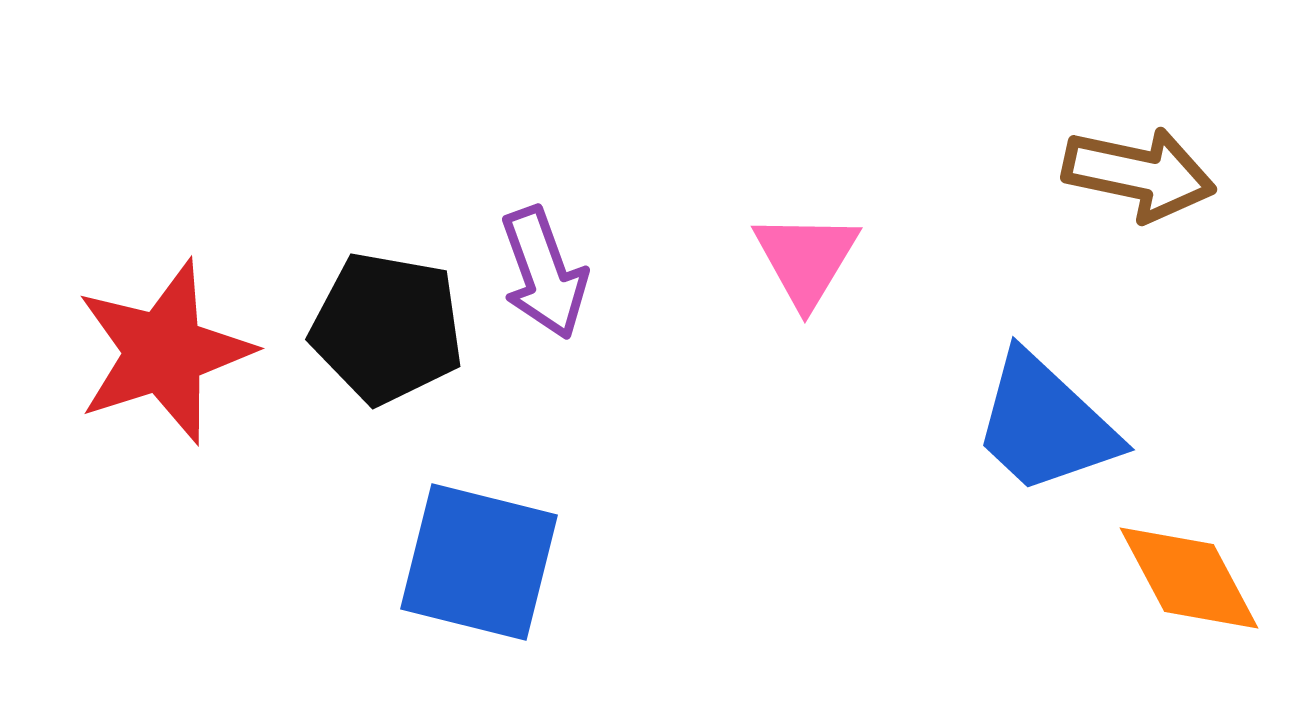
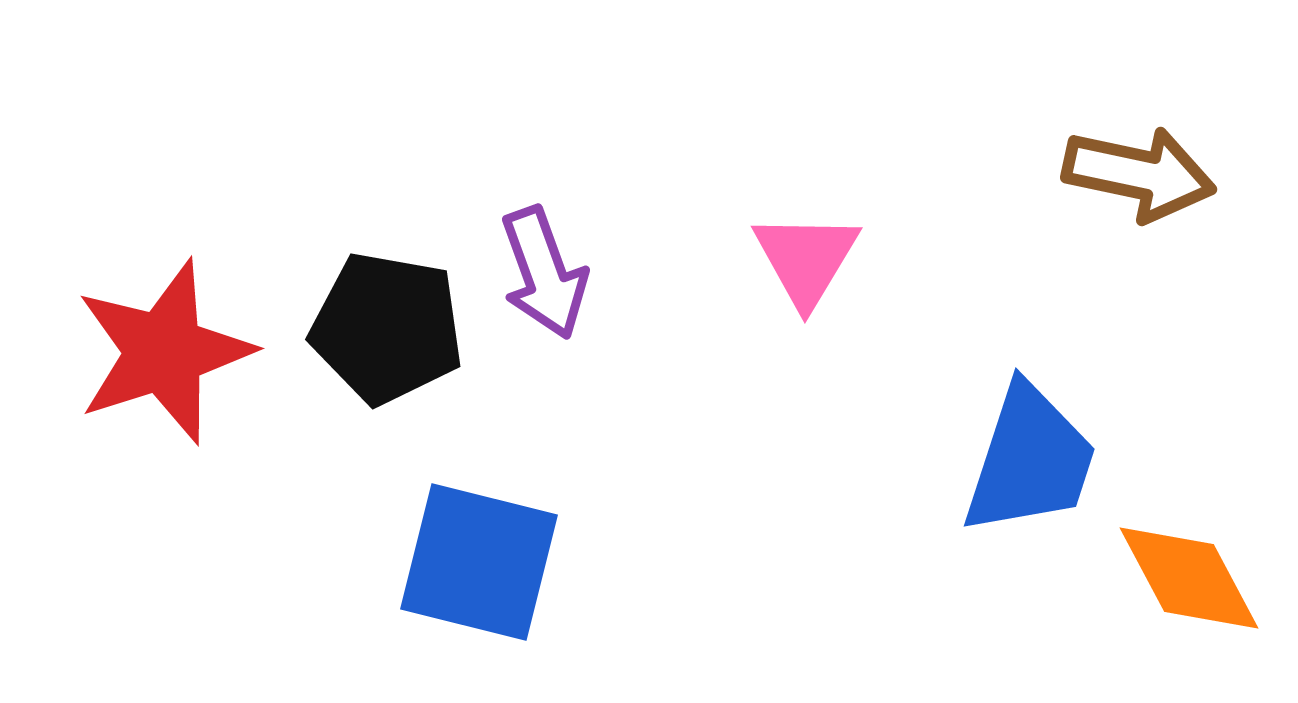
blue trapezoid: moved 15 px left, 36 px down; rotated 115 degrees counterclockwise
